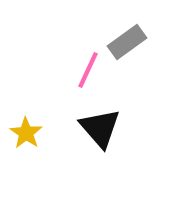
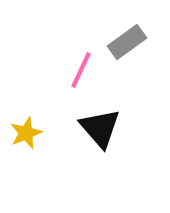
pink line: moved 7 px left
yellow star: rotated 16 degrees clockwise
